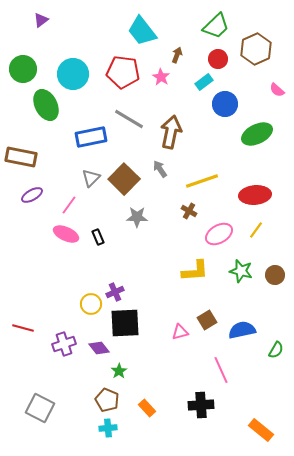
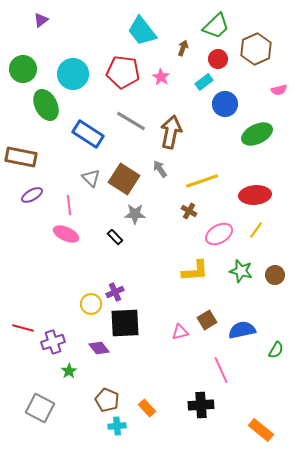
brown arrow at (177, 55): moved 6 px right, 7 px up
pink semicircle at (277, 90): moved 2 px right; rotated 56 degrees counterclockwise
gray line at (129, 119): moved 2 px right, 2 px down
blue rectangle at (91, 137): moved 3 px left, 3 px up; rotated 44 degrees clockwise
gray triangle at (91, 178): rotated 30 degrees counterclockwise
brown square at (124, 179): rotated 12 degrees counterclockwise
pink line at (69, 205): rotated 42 degrees counterclockwise
gray star at (137, 217): moved 2 px left, 3 px up
black rectangle at (98, 237): moved 17 px right; rotated 21 degrees counterclockwise
purple cross at (64, 344): moved 11 px left, 2 px up
green star at (119, 371): moved 50 px left
cyan cross at (108, 428): moved 9 px right, 2 px up
